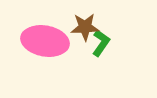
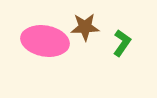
green L-shape: moved 21 px right
